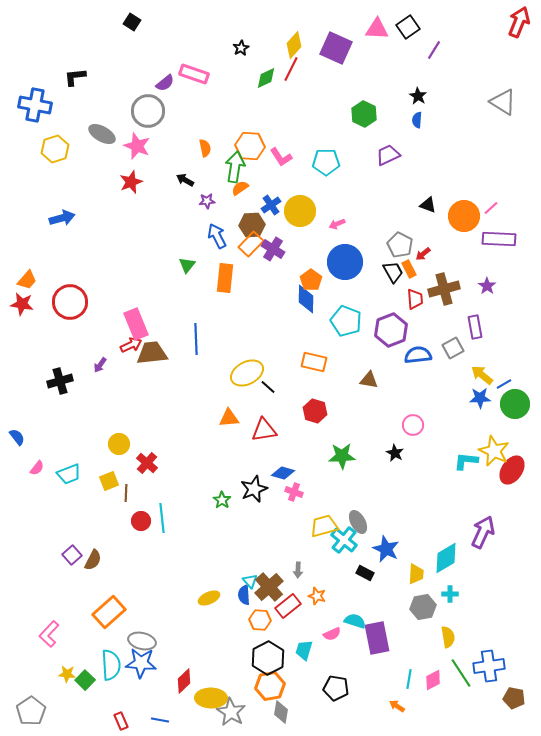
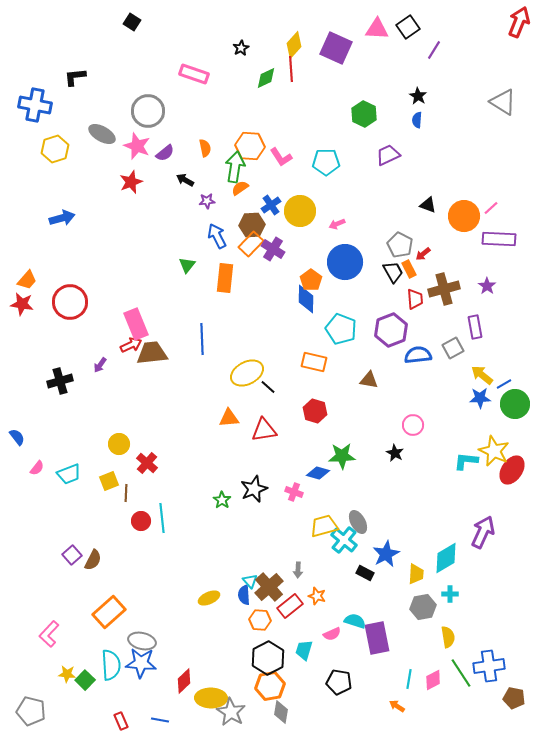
red line at (291, 69): rotated 30 degrees counterclockwise
purple semicircle at (165, 83): moved 70 px down
cyan pentagon at (346, 321): moved 5 px left, 8 px down
blue line at (196, 339): moved 6 px right
blue diamond at (283, 473): moved 35 px right
blue star at (386, 549): moved 5 px down; rotated 20 degrees clockwise
red rectangle at (288, 606): moved 2 px right
black pentagon at (336, 688): moved 3 px right, 6 px up
gray pentagon at (31, 711): rotated 24 degrees counterclockwise
